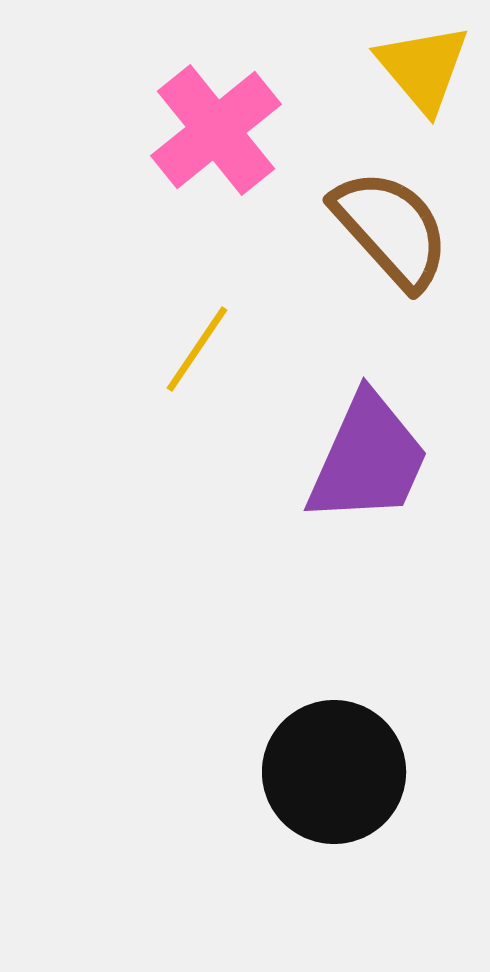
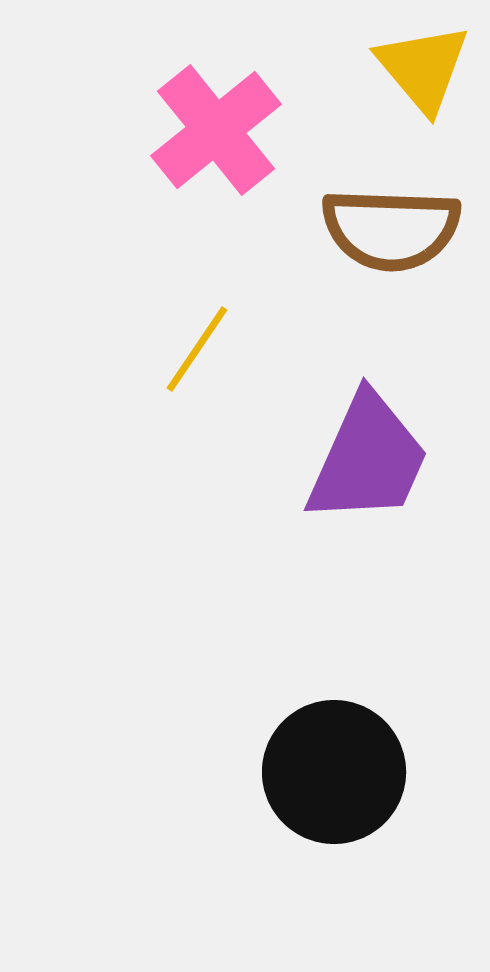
brown semicircle: rotated 134 degrees clockwise
